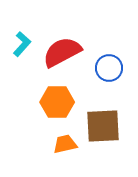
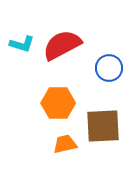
cyan L-shape: rotated 65 degrees clockwise
red semicircle: moved 7 px up
orange hexagon: moved 1 px right, 1 px down
